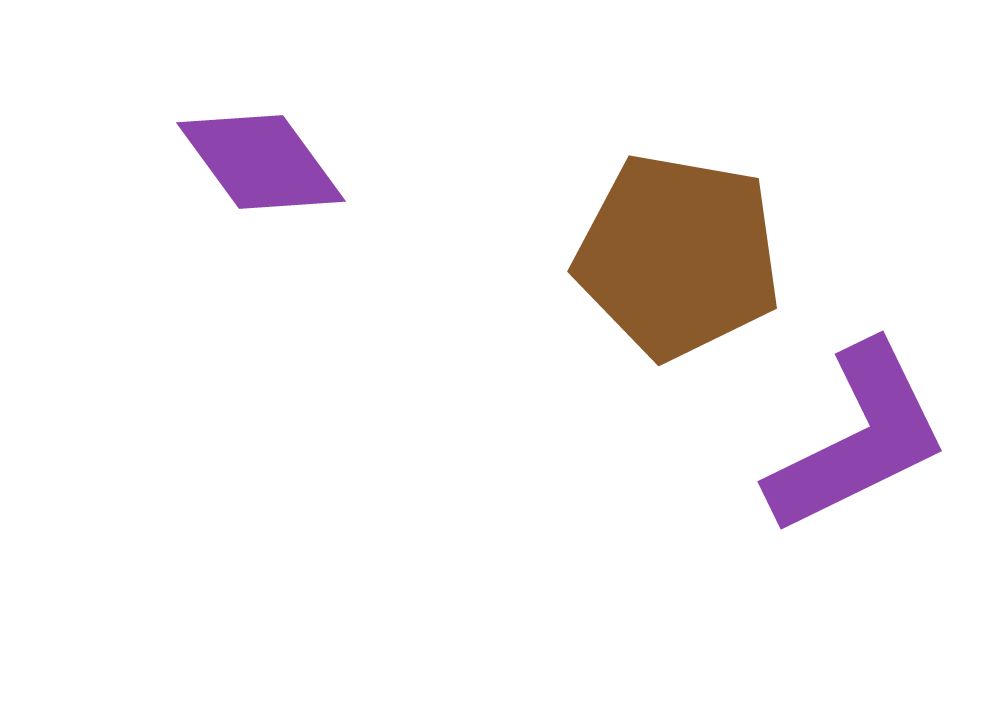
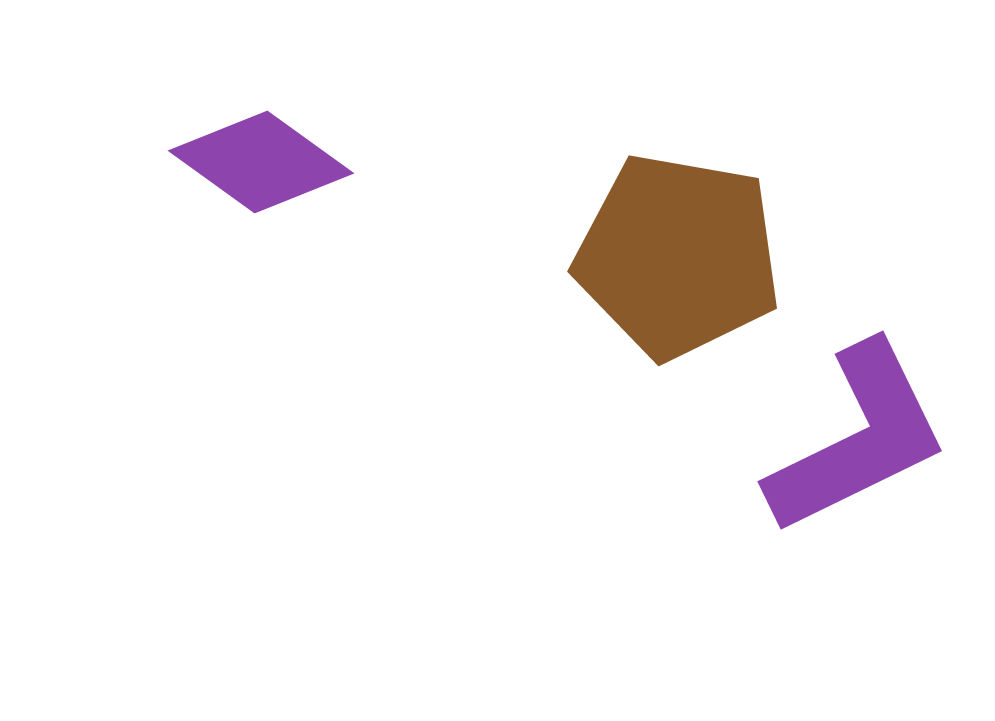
purple diamond: rotated 18 degrees counterclockwise
